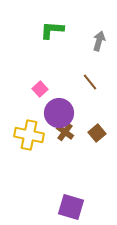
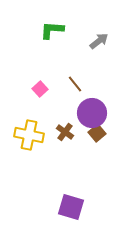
gray arrow: rotated 36 degrees clockwise
brown line: moved 15 px left, 2 px down
purple circle: moved 33 px right
